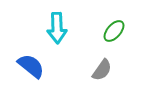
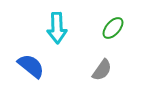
green ellipse: moved 1 px left, 3 px up
